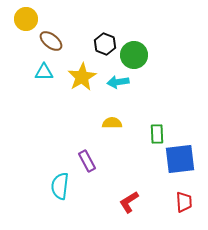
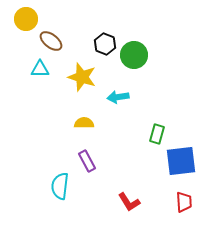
cyan triangle: moved 4 px left, 3 px up
yellow star: rotated 24 degrees counterclockwise
cyan arrow: moved 15 px down
yellow semicircle: moved 28 px left
green rectangle: rotated 18 degrees clockwise
blue square: moved 1 px right, 2 px down
red L-shape: rotated 90 degrees counterclockwise
